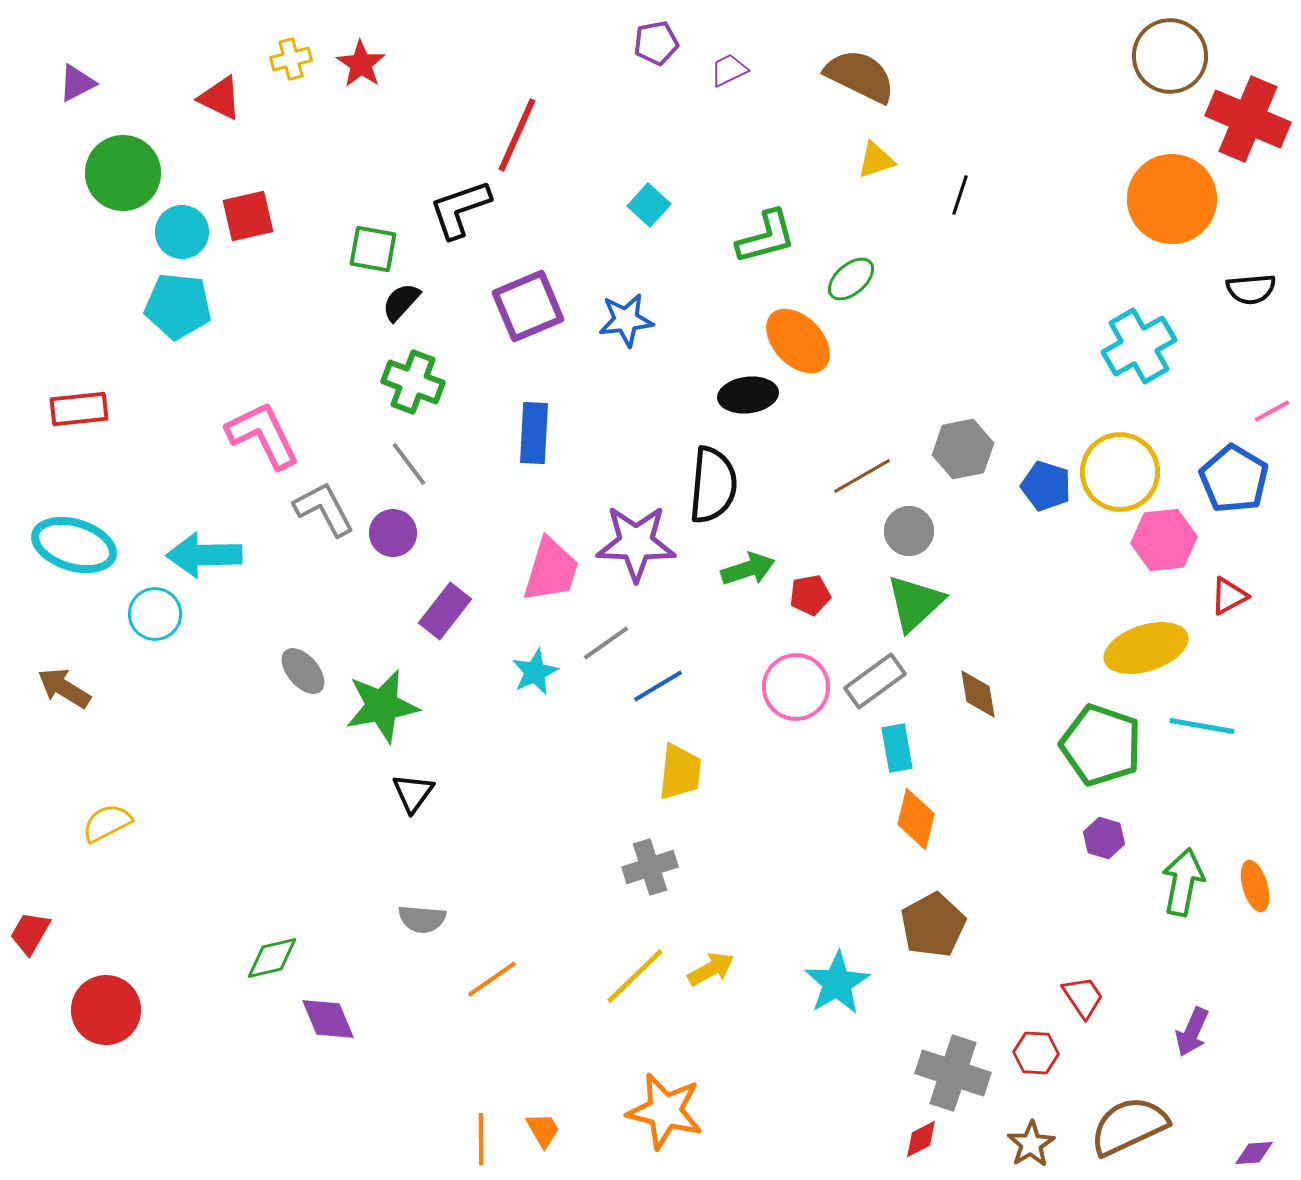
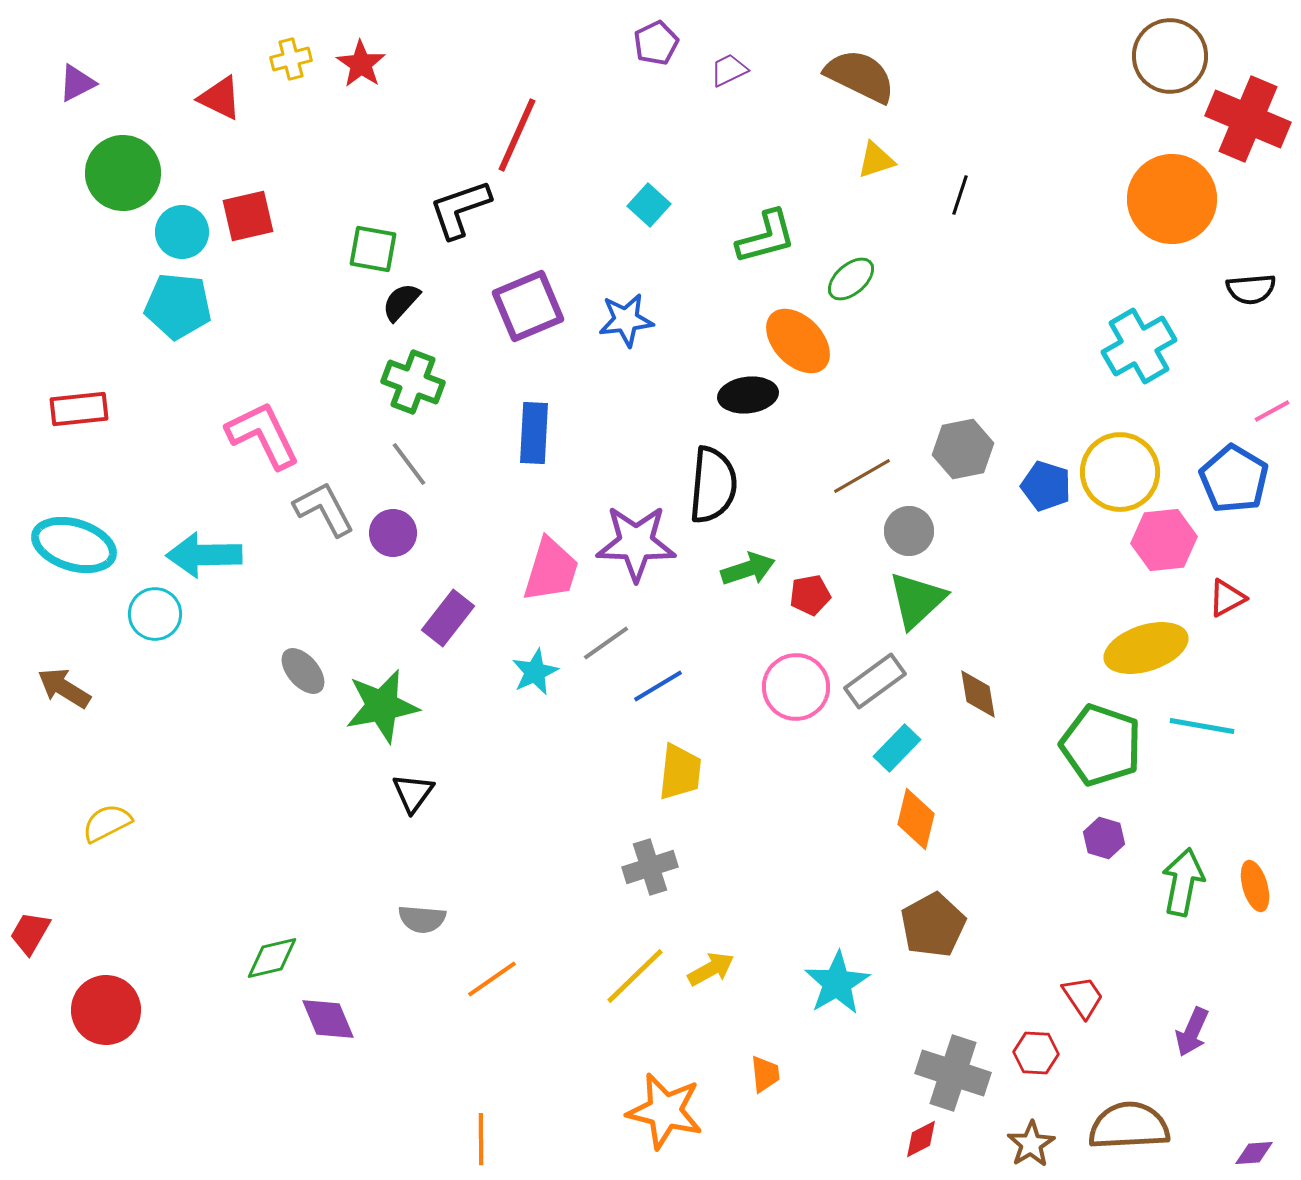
purple pentagon at (656, 43): rotated 15 degrees counterclockwise
red triangle at (1229, 596): moved 2 px left, 2 px down
green triangle at (915, 603): moved 2 px right, 3 px up
purple rectangle at (445, 611): moved 3 px right, 7 px down
cyan rectangle at (897, 748): rotated 54 degrees clockwise
brown semicircle at (1129, 1126): rotated 22 degrees clockwise
orange trapezoid at (543, 1130): moved 222 px right, 56 px up; rotated 24 degrees clockwise
